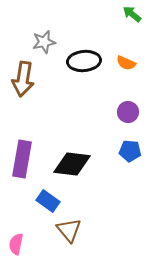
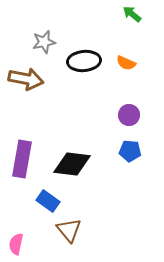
brown arrow: moved 3 px right; rotated 88 degrees counterclockwise
purple circle: moved 1 px right, 3 px down
